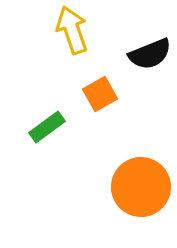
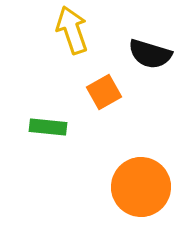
black semicircle: rotated 39 degrees clockwise
orange square: moved 4 px right, 2 px up
green rectangle: moved 1 px right; rotated 42 degrees clockwise
